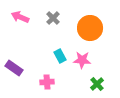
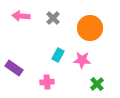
pink arrow: moved 1 px right, 1 px up; rotated 18 degrees counterclockwise
cyan rectangle: moved 2 px left, 1 px up; rotated 56 degrees clockwise
